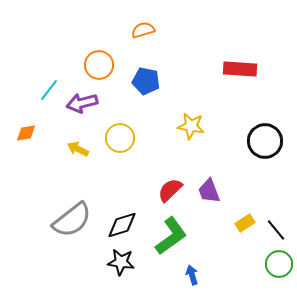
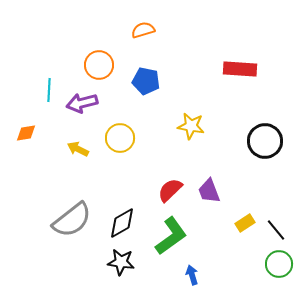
cyan line: rotated 35 degrees counterclockwise
black diamond: moved 2 px up; rotated 12 degrees counterclockwise
